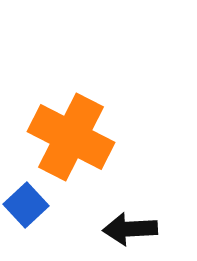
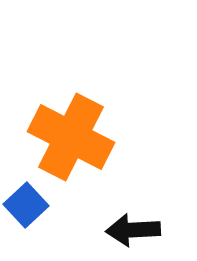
black arrow: moved 3 px right, 1 px down
